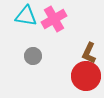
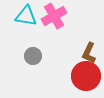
pink cross: moved 3 px up
